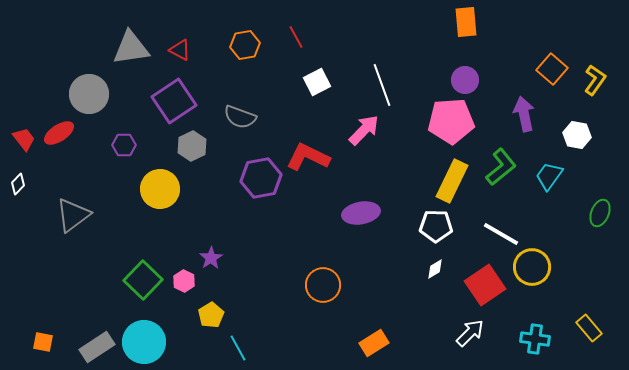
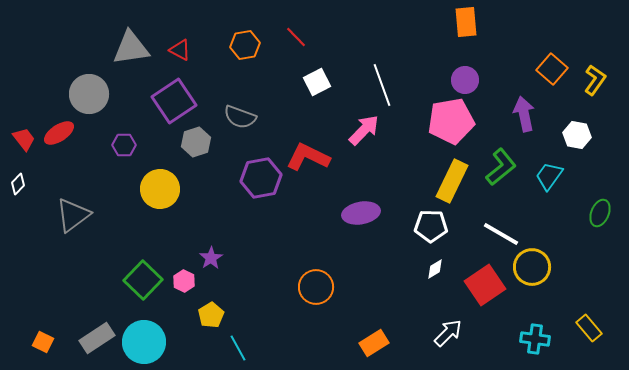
red line at (296, 37): rotated 15 degrees counterclockwise
pink pentagon at (451, 121): rotated 6 degrees counterclockwise
gray hexagon at (192, 146): moved 4 px right, 4 px up; rotated 8 degrees clockwise
white pentagon at (436, 226): moved 5 px left
orange circle at (323, 285): moved 7 px left, 2 px down
white arrow at (470, 333): moved 22 px left
orange square at (43, 342): rotated 15 degrees clockwise
gray rectangle at (97, 347): moved 9 px up
